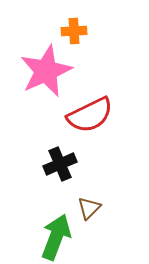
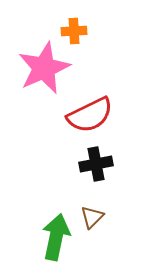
pink star: moved 2 px left, 3 px up
black cross: moved 36 px right; rotated 12 degrees clockwise
brown triangle: moved 3 px right, 9 px down
green arrow: rotated 9 degrees counterclockwise
